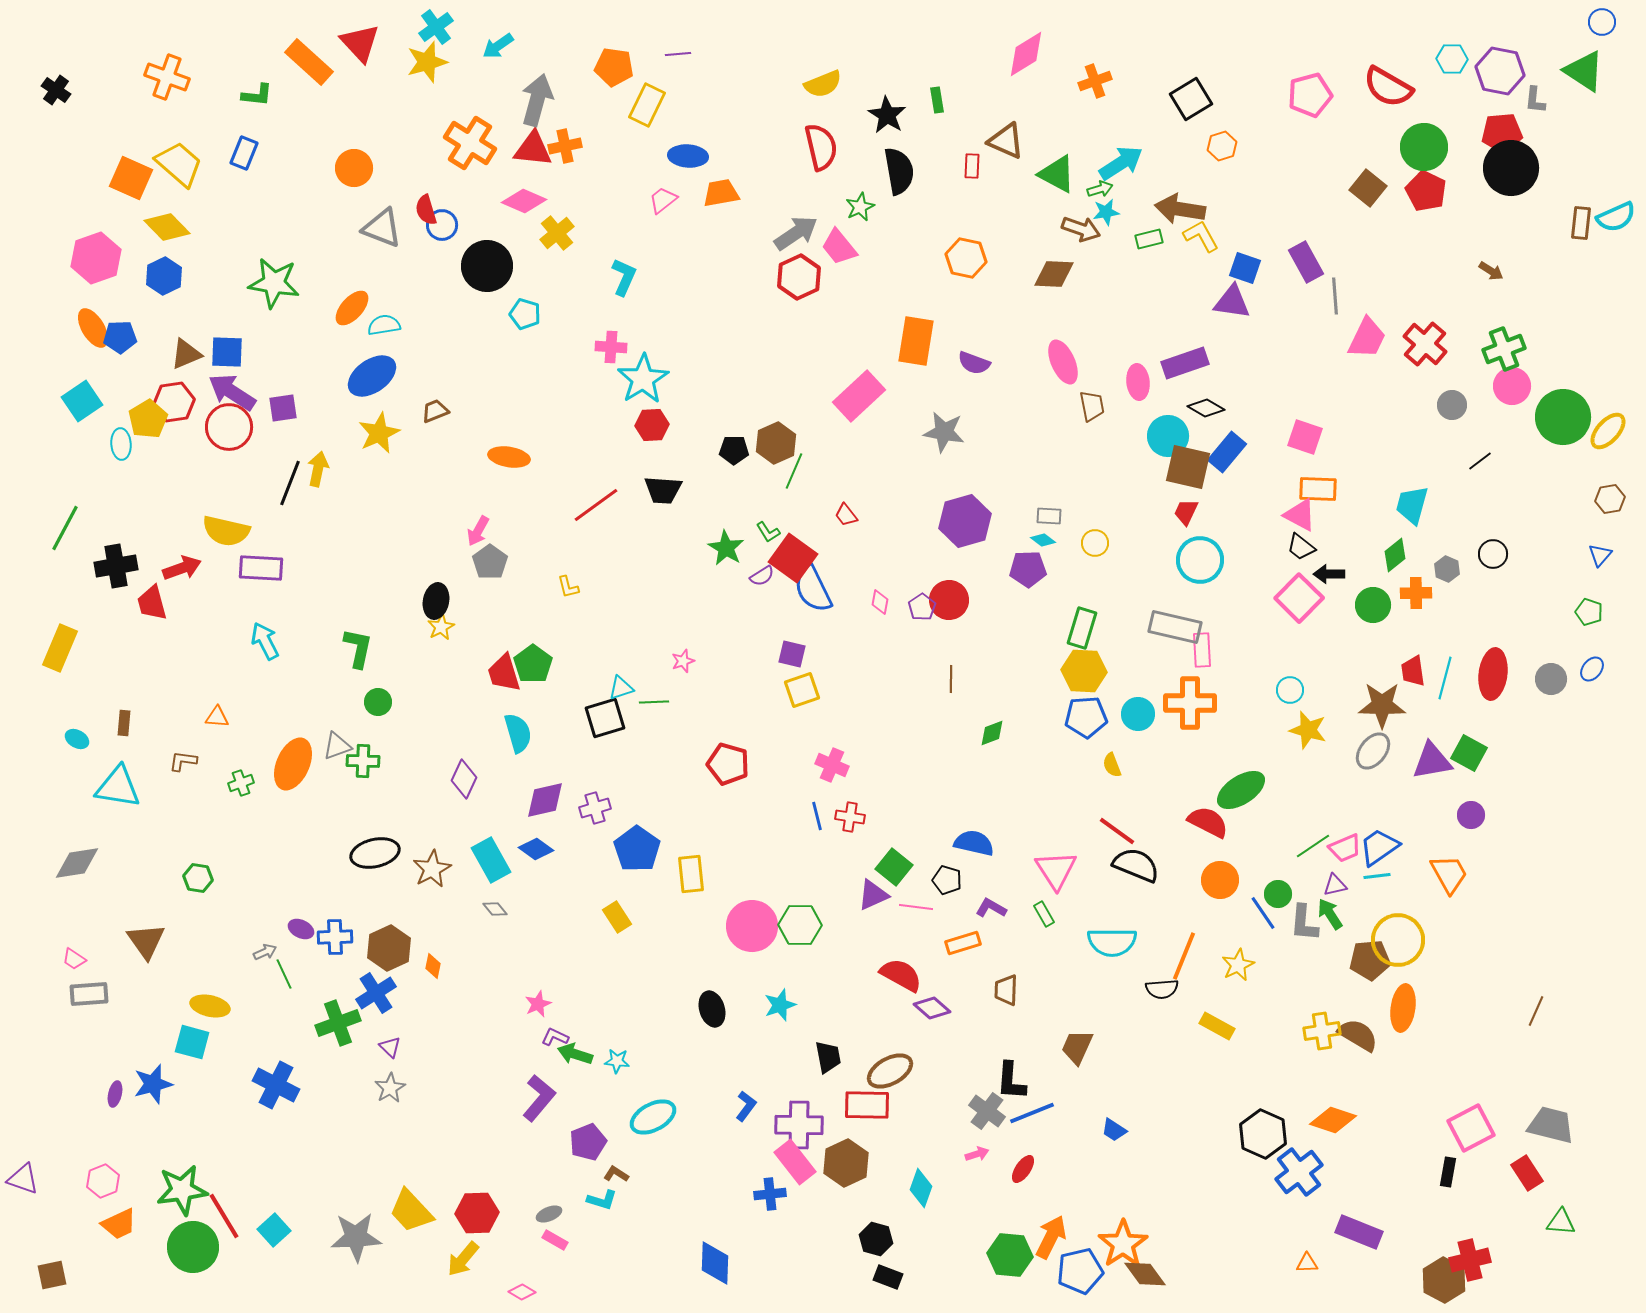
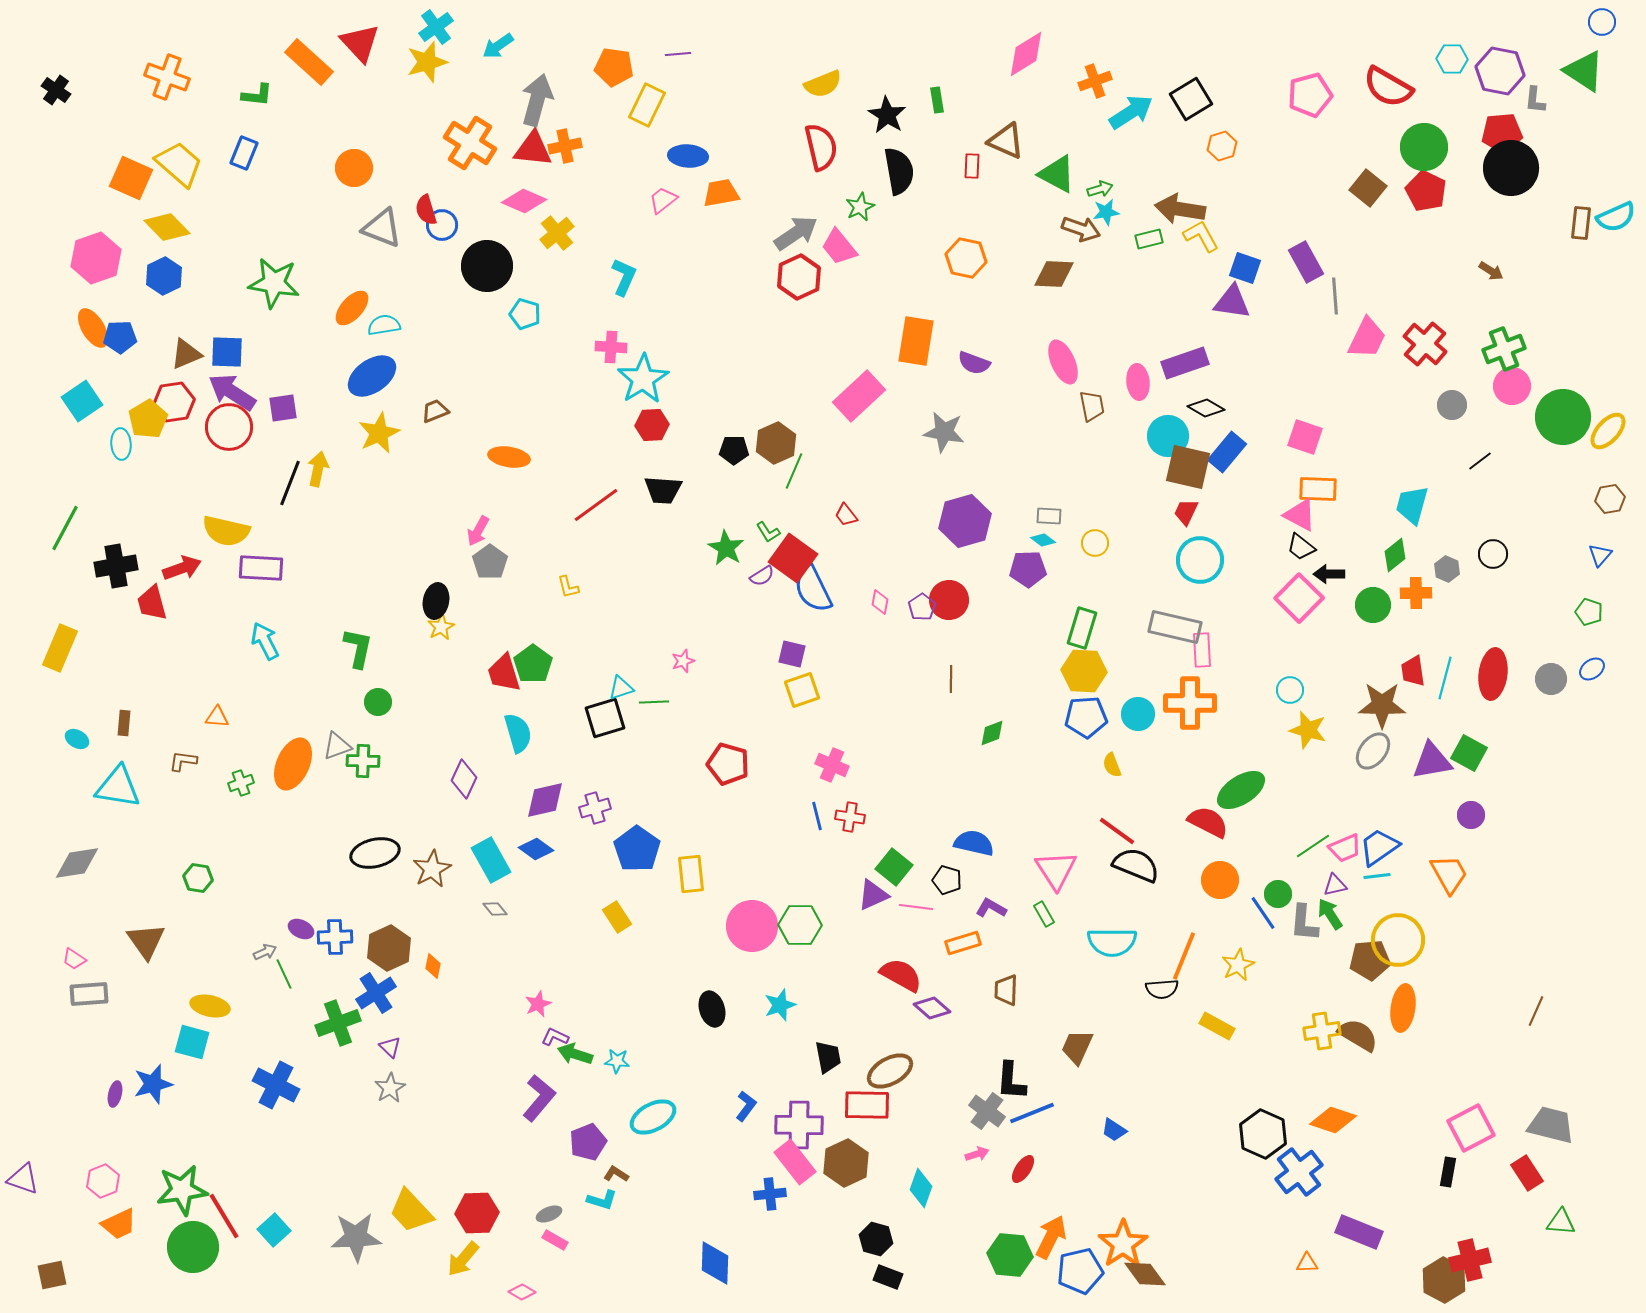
cyan arrow at (1121, 163): moved 10 px right, 51 px up
blue ellipse at (1592, 669): rotated 15 degrees clockwise
